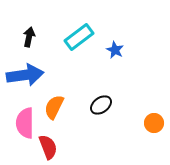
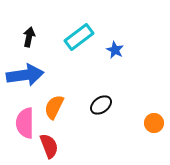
red semicircle: moved 1 px right, 1 px up
